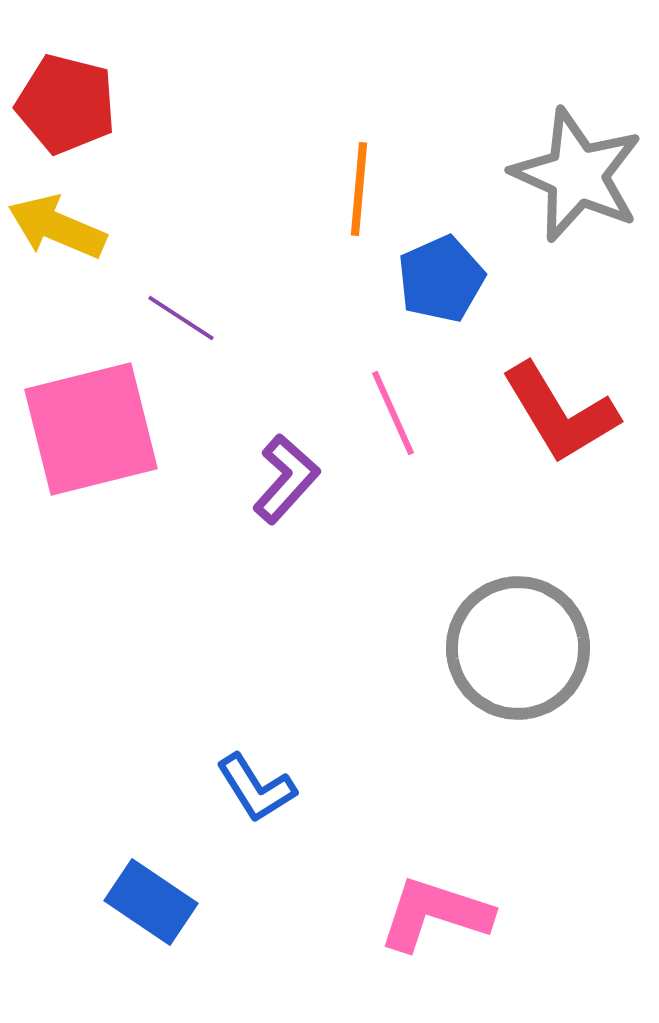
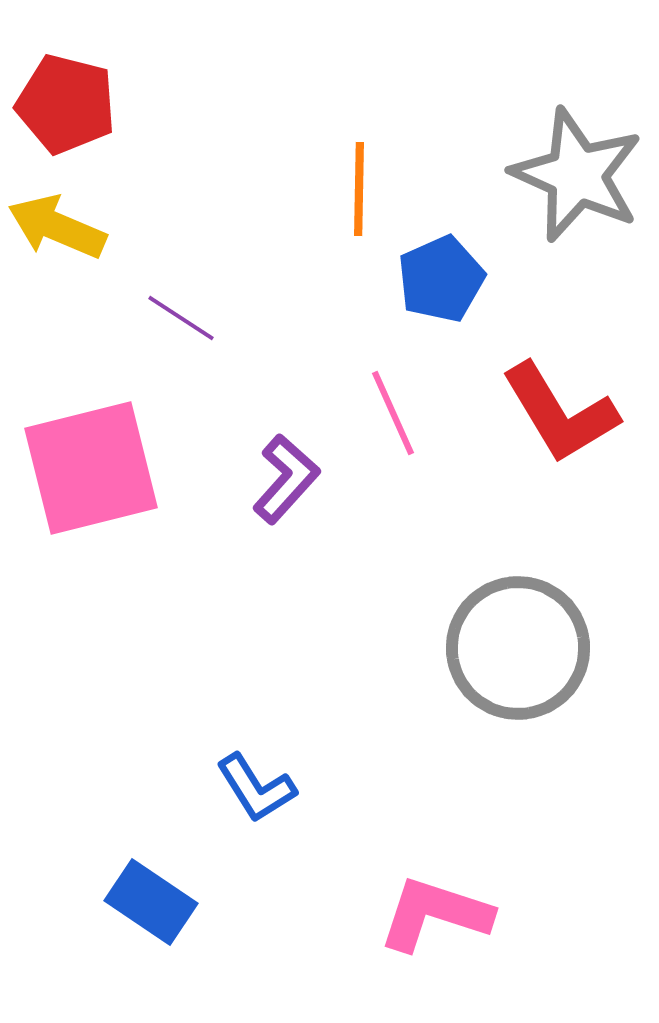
orange line: rotated 4 degrees counterclockwise
pink square: moved 39 px down
